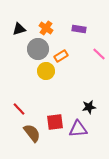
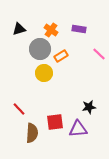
orange cross: moved 5 px right, 2 px down
gray circle: moved 2 px right
yellow circle: moved 2 px left, 2 px down
brown semicircle: rotated 42 degrees clockwise
